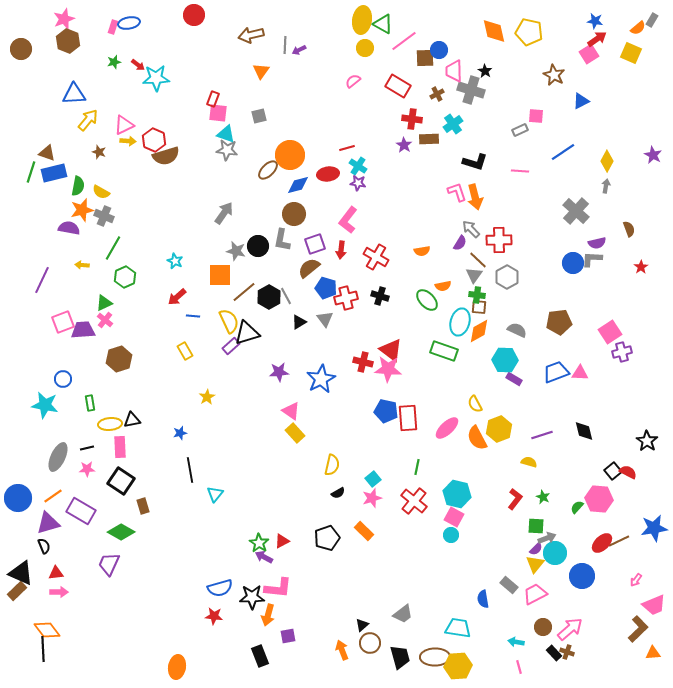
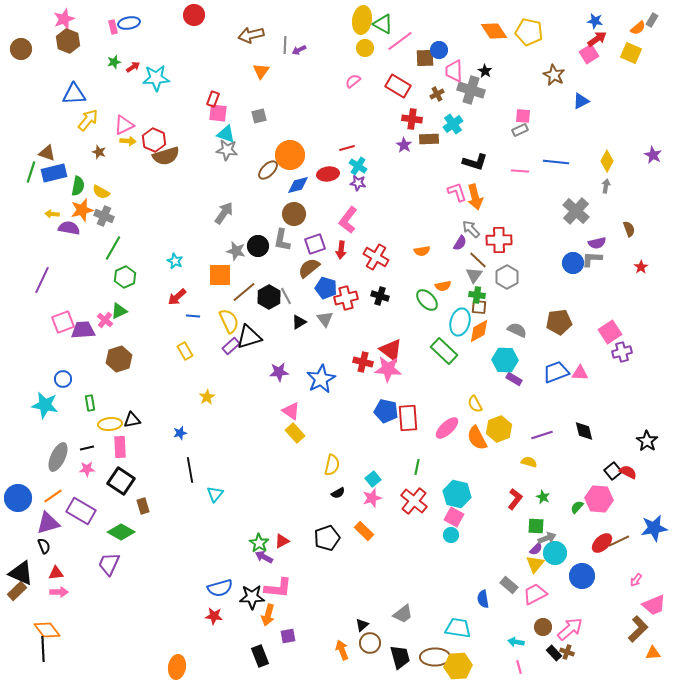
pink rectangle at (113, 27): rotated 32 degrees counterclockwise
orange diamond at (494, 31): rotated 20 degrees counterclockwise
pink line at (404, 41): moved 4 px left
red arrow at (138, 65): moved 5 px left, 2 px down; rotated 72 degrees counterclockwise
pink square at (536, 116): moved 13 px left
blue line at (563, 152): moved 7 px left, 10 px down; rotated 40 degrees clockwise
yellow arrow at (82, 265): moved 30 px left, 51 px up
green triangle at (104, 303): moved 15 px right, 8 px down
black triangle at (247, 333): moved 2 px right, 4 px down
green rectangle at (444, 351): rotated 24 degrees clockwise
